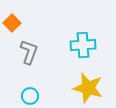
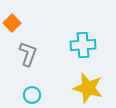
gray L-shape: moved 1 px left, 2 px down
cyan circle: moved 2 px right, 1 px up
